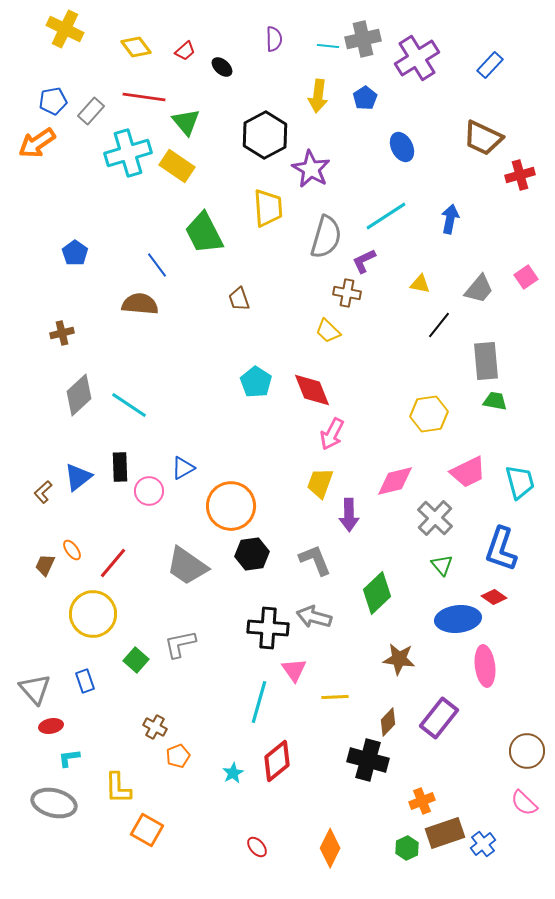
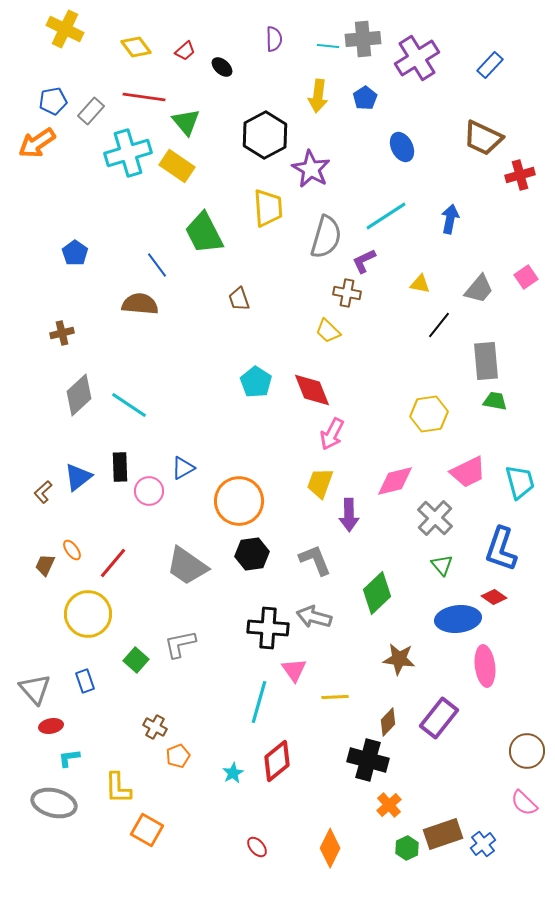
gray cross at (363, 39): rotated 8 degrees clockwise
orange circle at (231, 506): moved 8 px right, 5 px up
yellow circle at (93, 614): moved 5 px left
orange cross at (422, 801): moved 33 px left, 4 px down; rotated 20 degrees counterclockwise
brown rectangle at (445, 833): moved 2 px left, 1 px down
